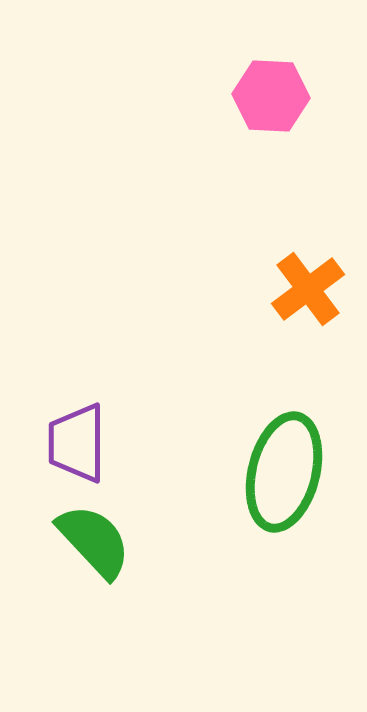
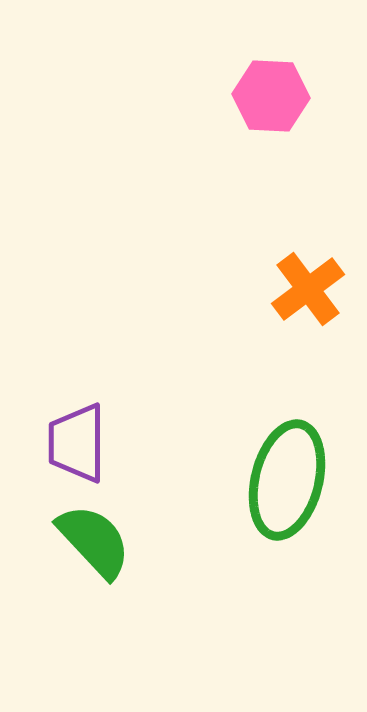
green ellipse: moved 3 px right, 8 px down
